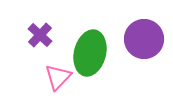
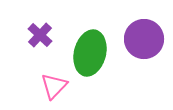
pink triangle: moved 4 px left, 9 px down
